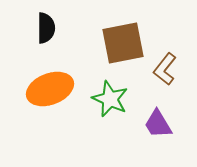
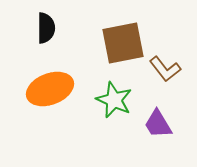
brown L-shape: rotated 76 degrees counterclockwise
green star: moved 4 px right, 1 px down
